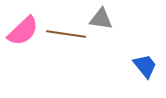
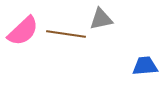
gray triangle: rotated 20 degrees counterclockwise
blue trapezoid: rotated 56 degrees counterclockwise
